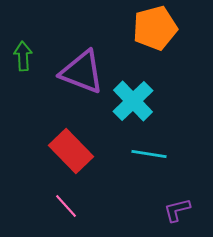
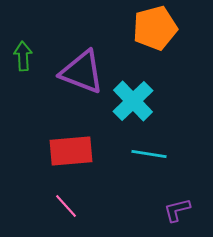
red rectangle: rotated 51 degrees counterclockwise
